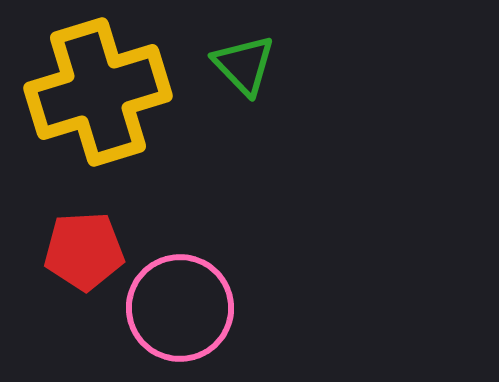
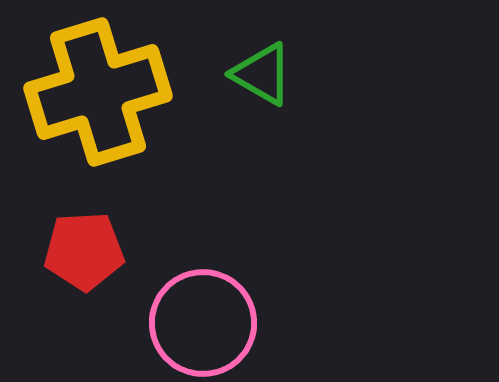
green triangle: moved 18 px right, 9 px down; rotated 16 degrees counterclockwise
pink circle: moved 23 px right, 15 px down
